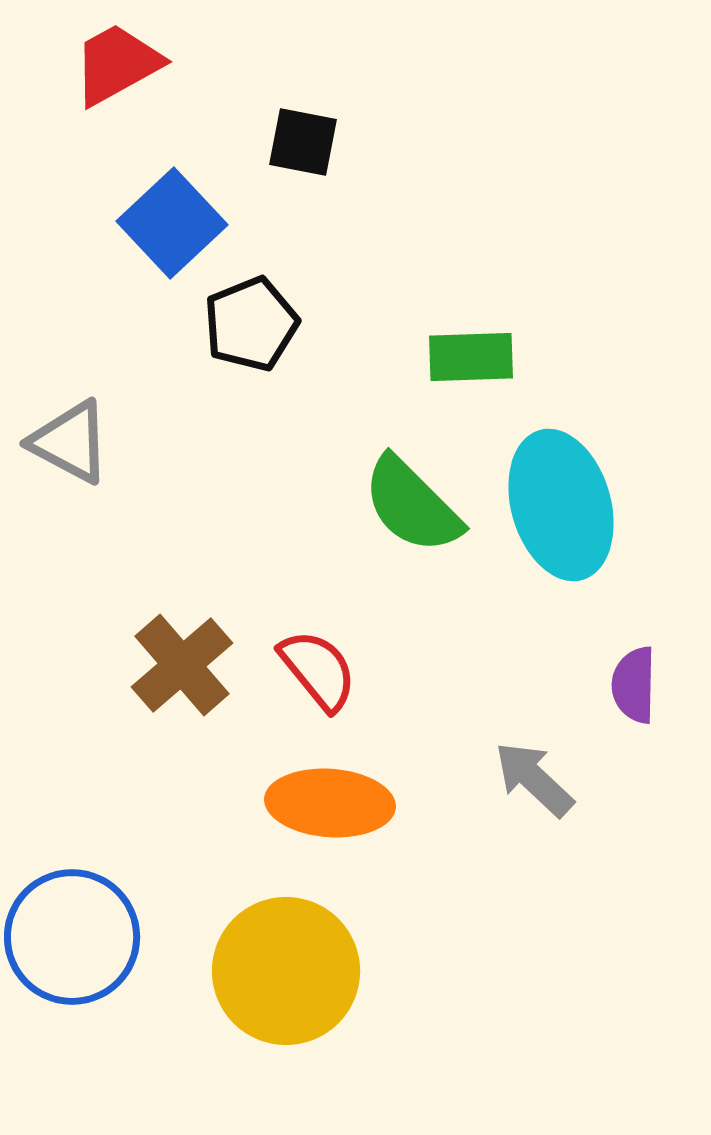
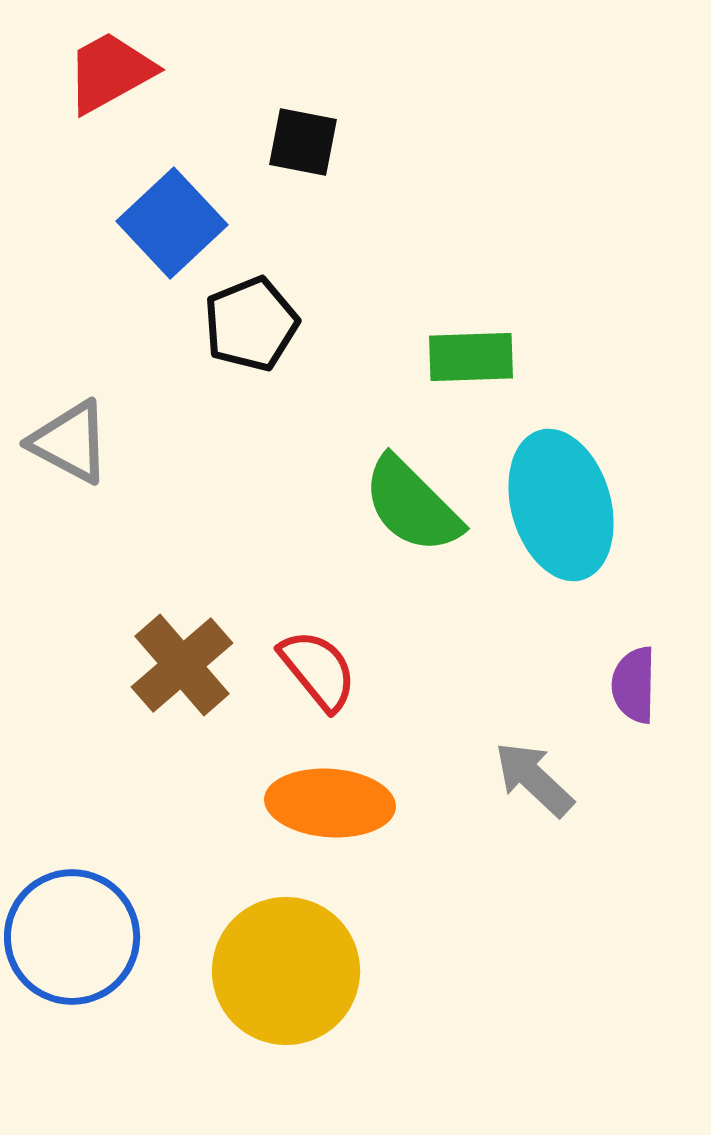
red trapezoid: moved 7 px left, 8 px down
